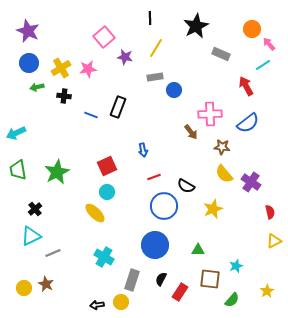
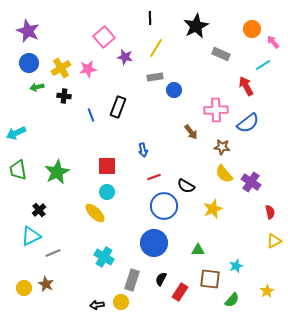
pink arrow at (269, 44): moved 4 px right, 2 px up
pink cross at (210, 114): moved 6 px right, 4 px up
blue line at (91, 115): rotated 48 degrees clockwise
red square at (107, 166): rotated 24 degrees clockwise
black cross at (35, 209): moved 4 px right, 1 px down
blue circle at (155, 245): moved 1 px left, 2 px up
